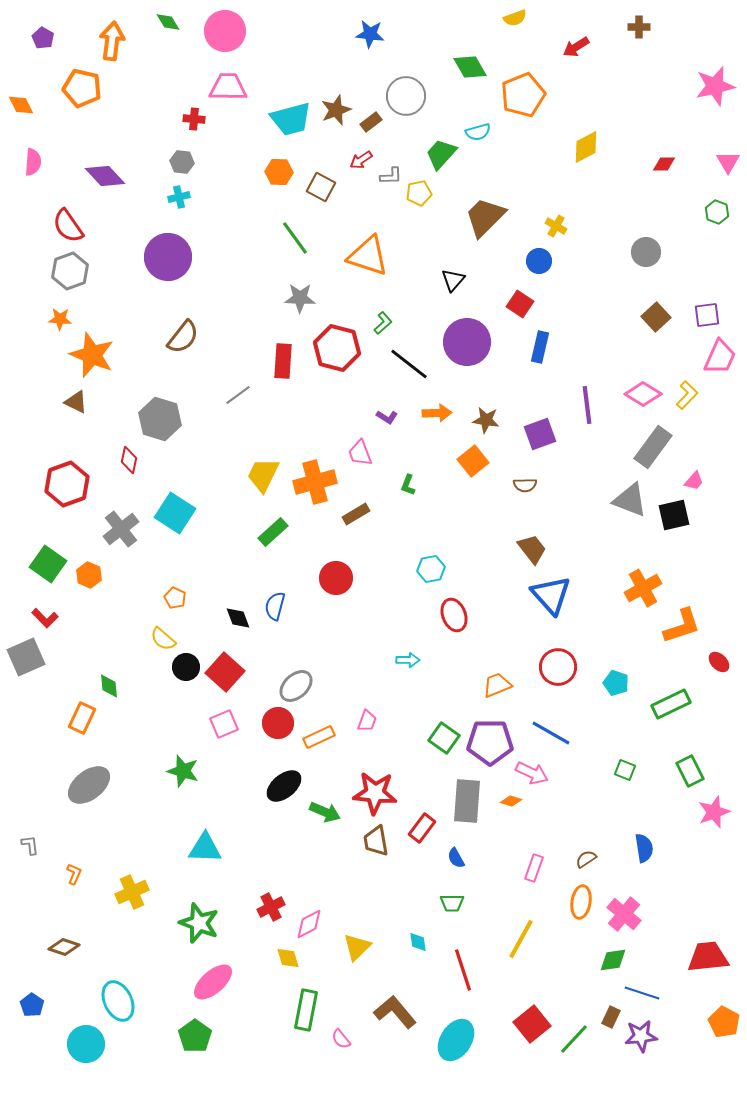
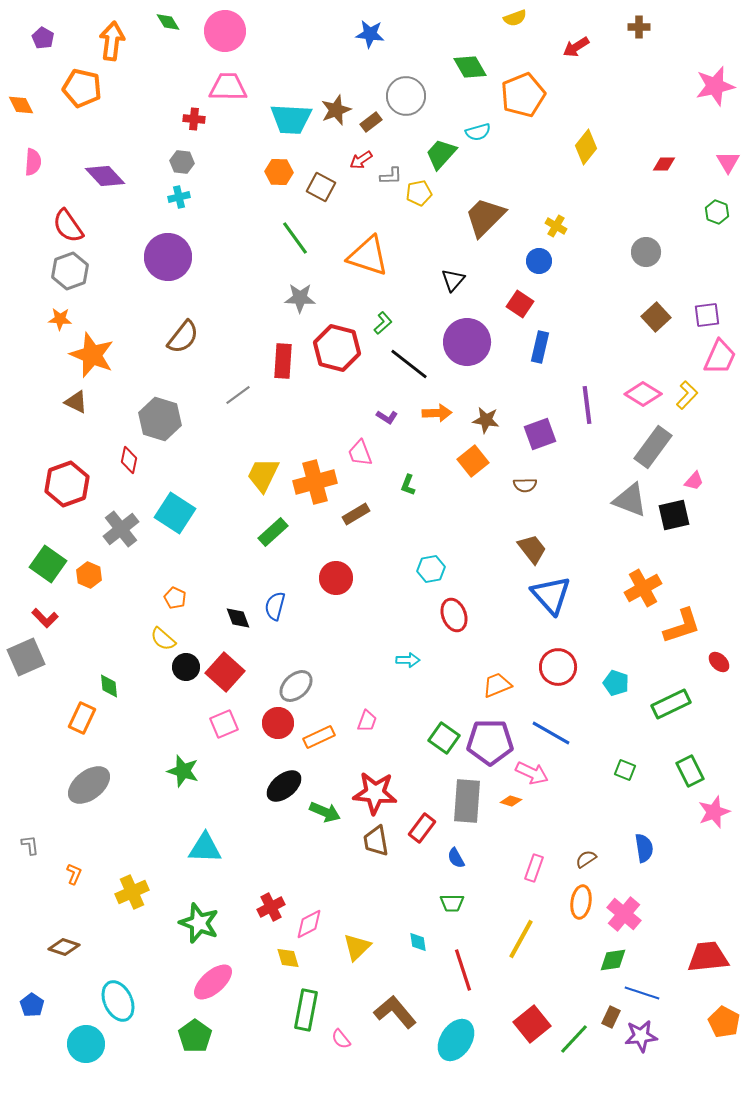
cyan trapezoid at (291, 119): rotated 18 degrees clockwise
yellow diamond at (586, 147): rotated 24 degrees counterclockwise
